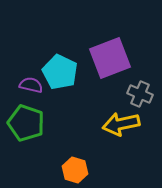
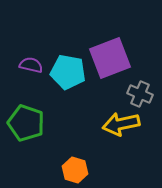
cyan pentagon: moved 8 px right; rotated 16 degrees counterclockwise
purple semicircle: moved 20 px up
